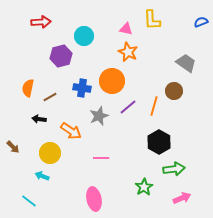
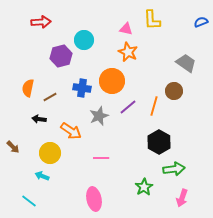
cyan circle: moved 4 px down
pink arrow: rotated 132 degrees clockwise
